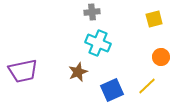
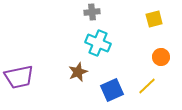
purple trapezoid: moved 4 px left, 6 px down
